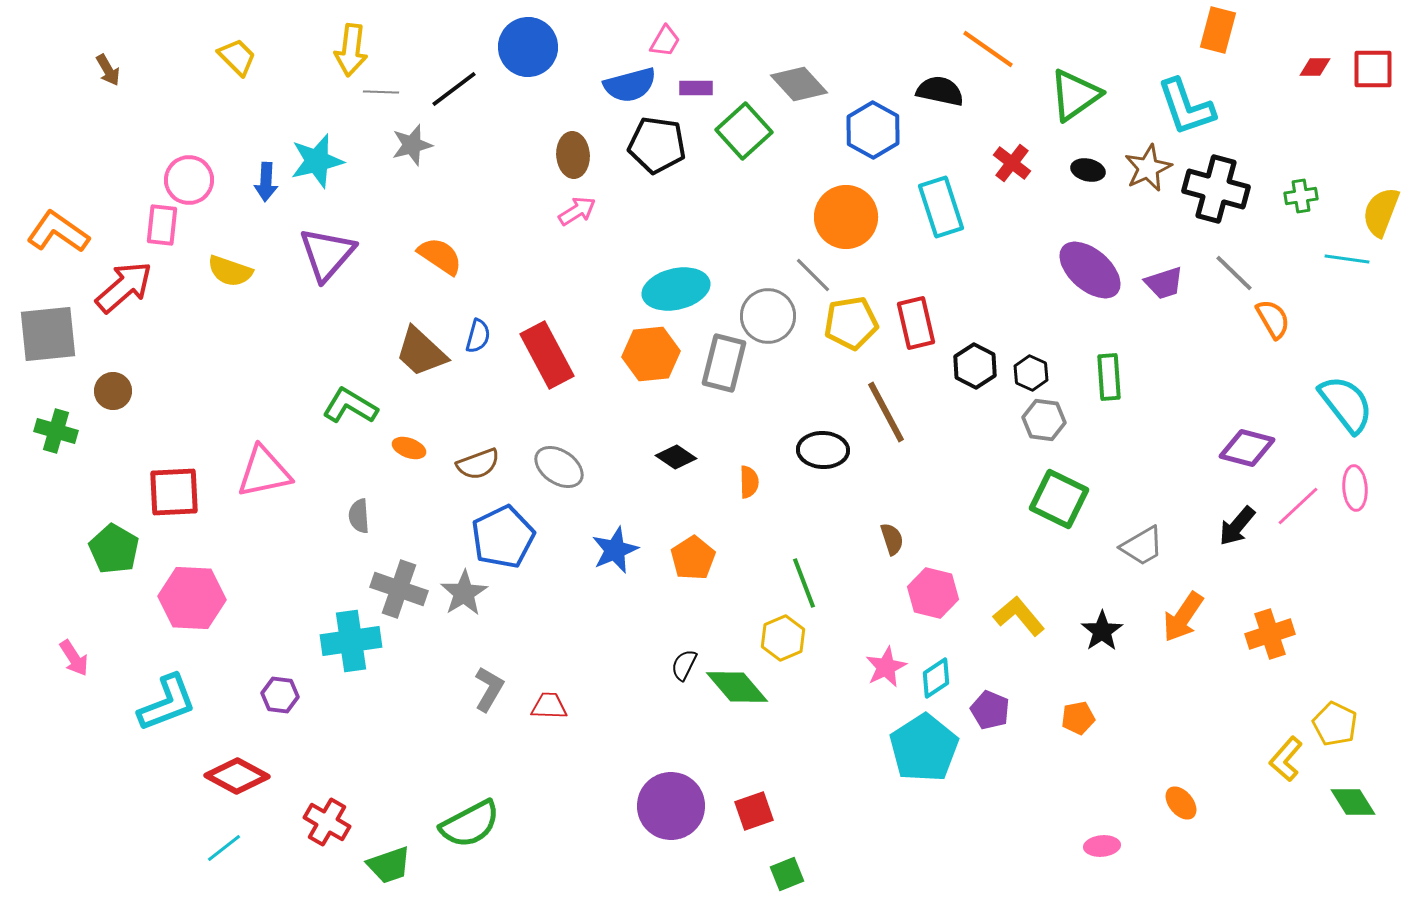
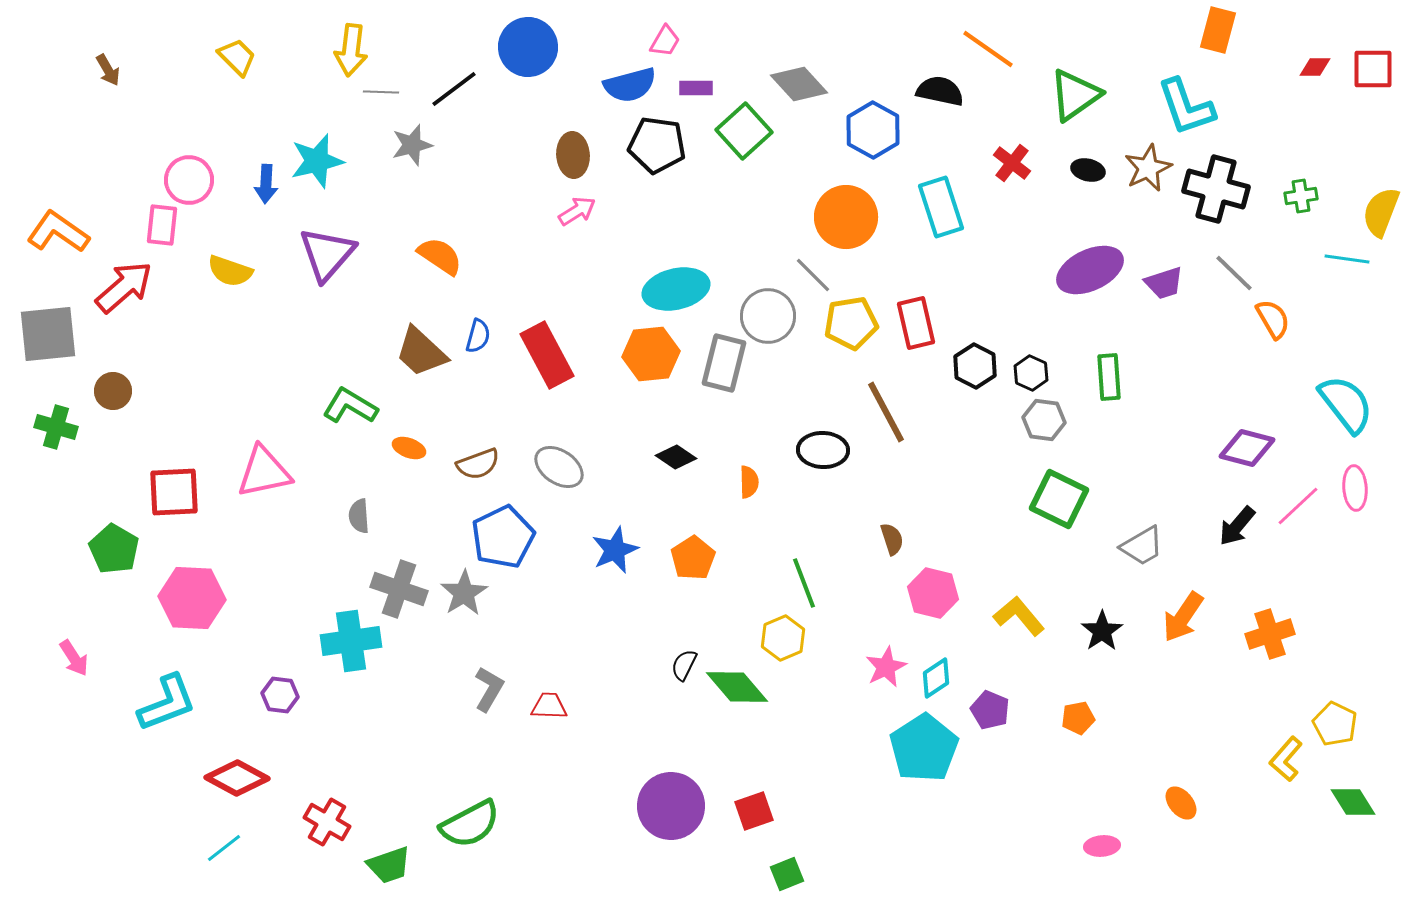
blue arrow at (266, 182): moved 2 px down
purple ellipse at (1090, 270): rotated 66 degrees counterclockwise
green cross at (56, 431): moved 4 px up
red diamond at (237, 776): moved 2 px down
